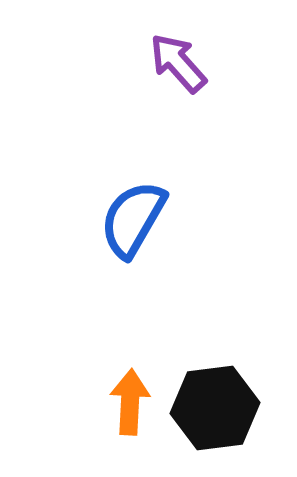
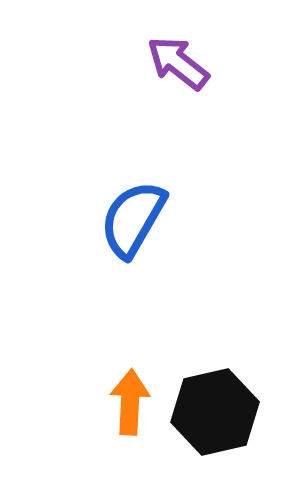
purple arrow: rotated 10 degrees counterclockwise
black hexagon: moved 4 px down; rotated 6 degrees counterclockwise
